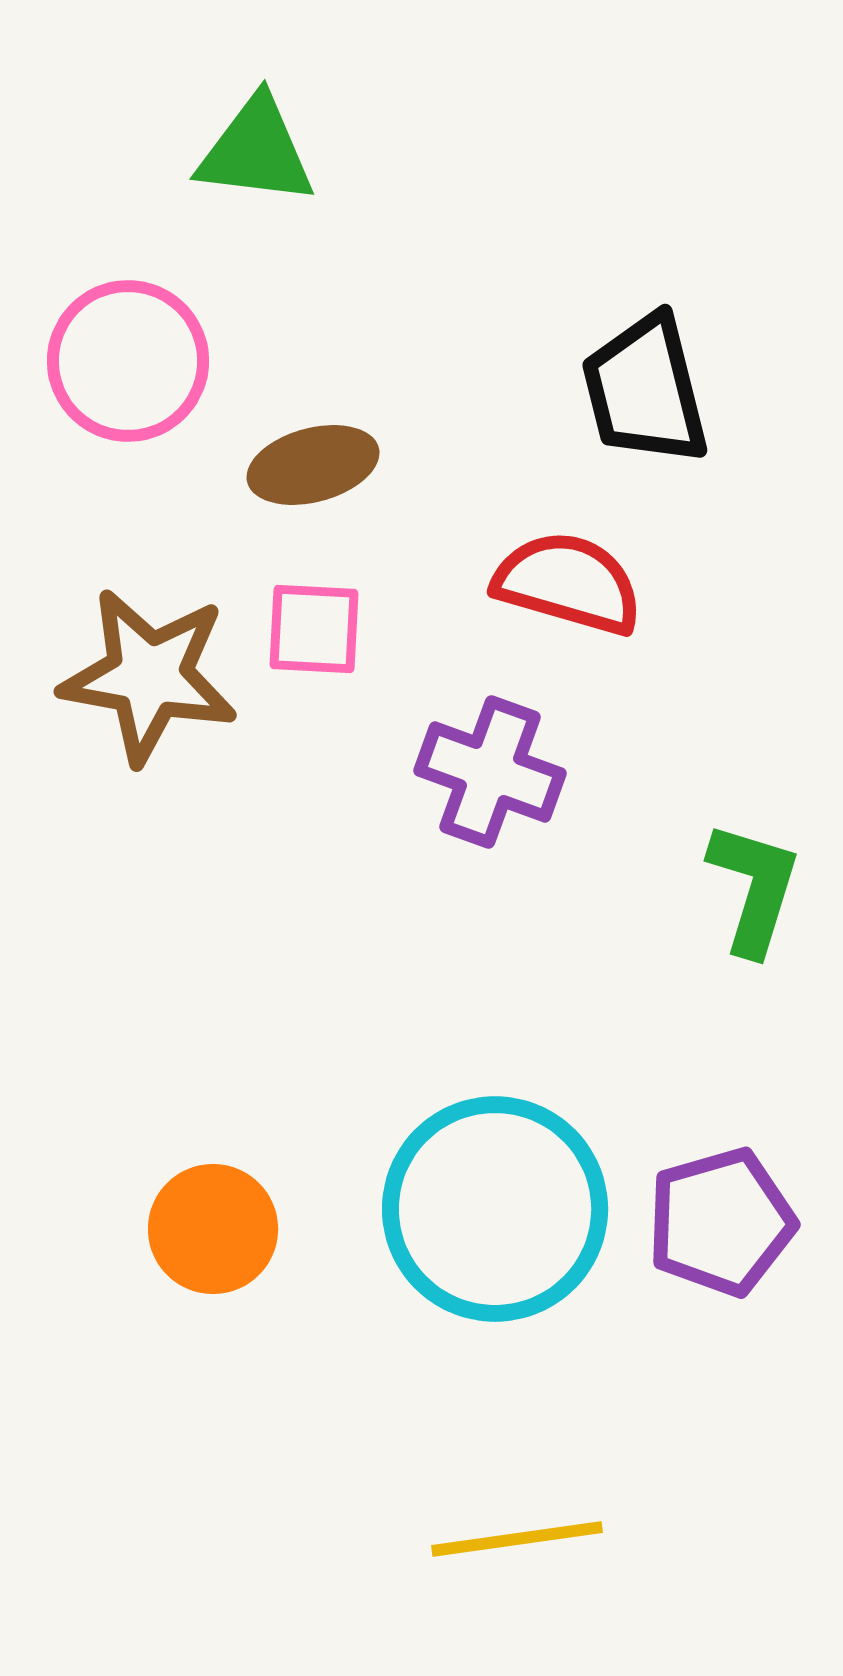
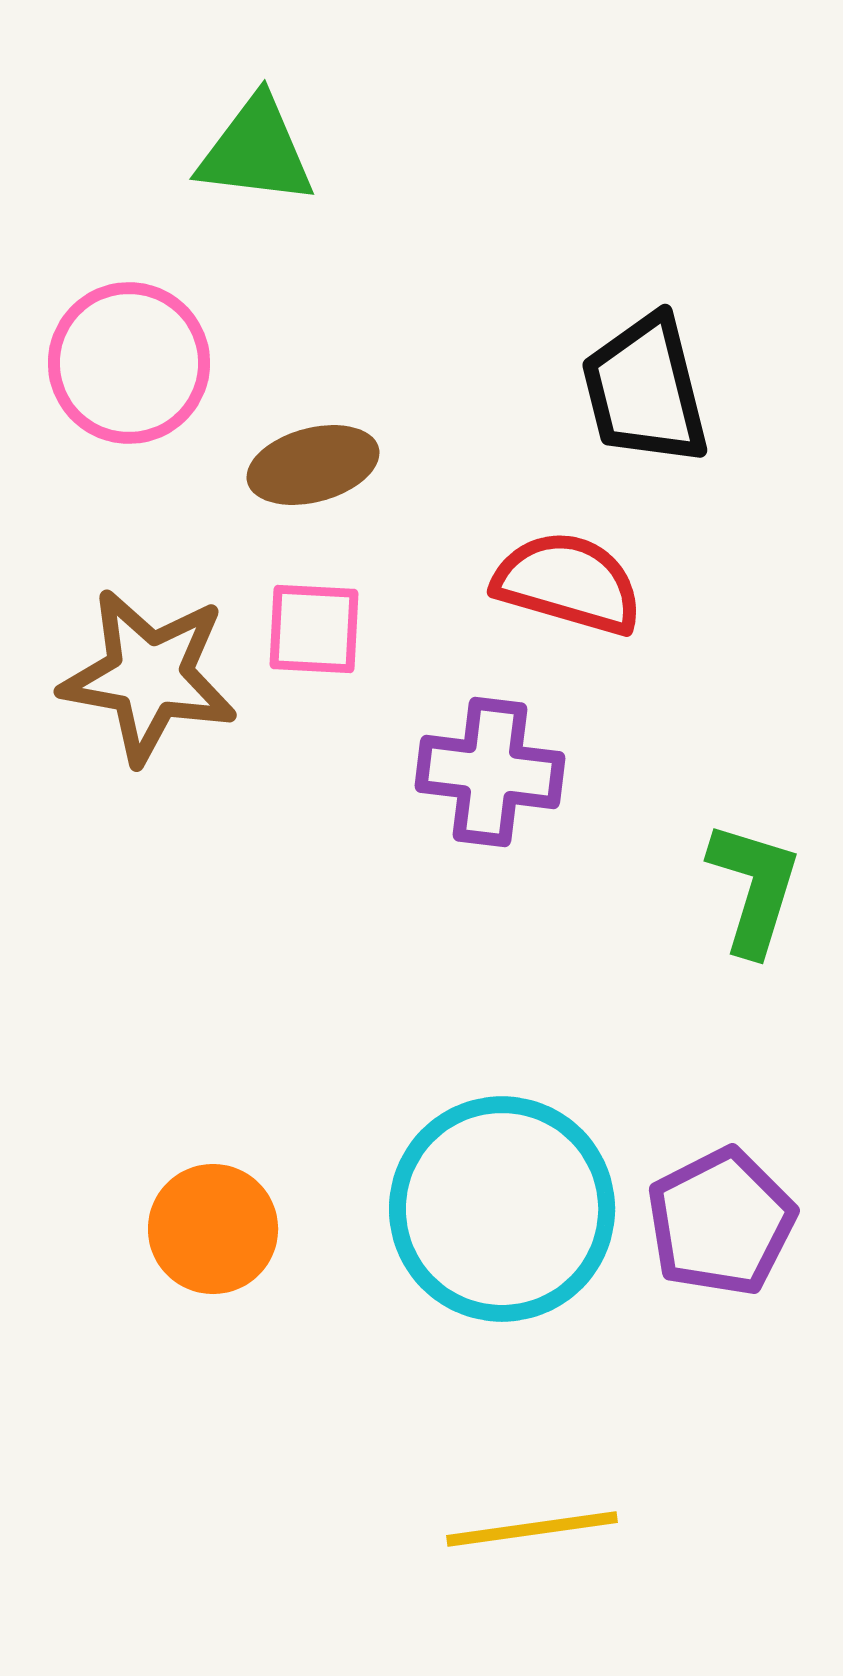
pink circle: moved 1 px right, 2 px down
purple cross: rotated 13 degrees counterclockwise
cyan circle: moved 7 px right
purple pentagon: rotated 11 degrees counterclockwise
yellow line: moved 15 px right, 10 px up
